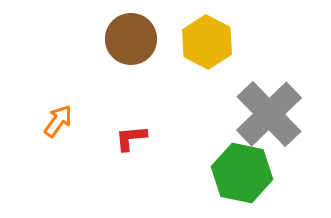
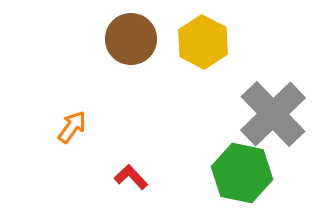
yellow hexagon: moved 4 px left
gray cross: moved 4 px right
orange arrow: moved 14 px right, 6 px down
red L-shape: moved 39 px down; rotated 52 degrees clockwise
